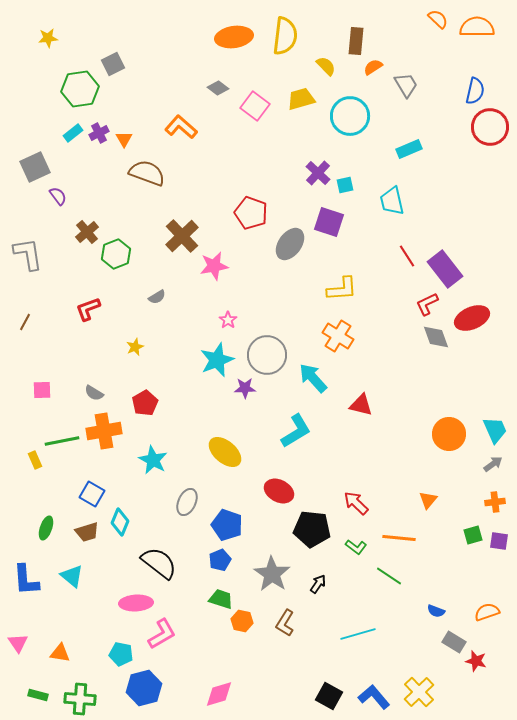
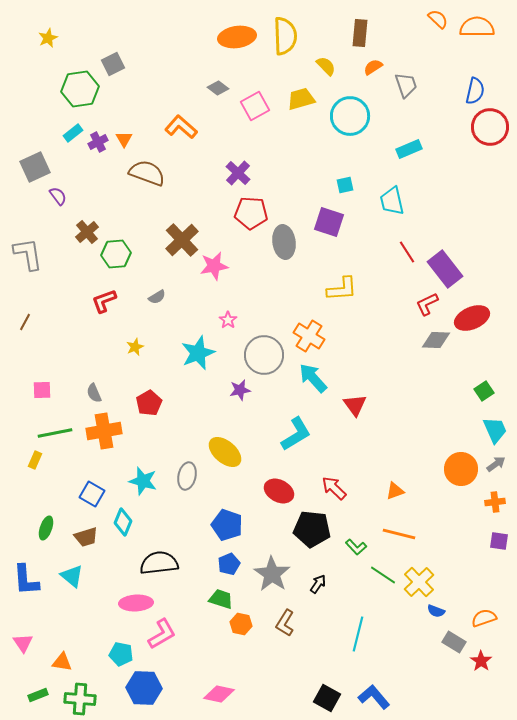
yellow semicircle at (285, 36): rotated 9 degrees counterclockwise
orange ellipse at (234, 37): moved 3 px right
yellow star at (48, 38): rotated 18 degrees counterclockwise
brown rectangle at (356, 41): moved 4 px right, 8 px up
gray trapezoid at (406, 85): rotated 12 degrees clockwise
pink square at (255, 106): rotated 24 degrees clockwise
purple cross at (99, 133): moved 1 px left, 9 px down
purple cross at (318, 173): moved 80 px left
red pentagon at (251, 213): rotated 16 degrees counterclockwise
brown cross at (182, 236): moved 4 px down
gray ellipse at (290, 244): moved 6 px left, 2 px up; rotated 44 degrees counterclockwise
green hexagon at (116, 254): rotated 16 degrees clockwise
red line at (407, 256): moved 4 px up
red L-shape at (88, 309): moved 16 px right, 8 px up
orange cross at (338, 336): moved 29 px left
gray diamond at (436, 337): moved 3 px down; rotated 68 degrees counterclockwise
gray circle at (267, 355): moved 3 px left
cyan star at (217, 360): moved 19 px left, 7 px up
purple star at (245, 388): moved 5 px left, 2 px down; rotated 10 degrees counterclockwise
gray semicircle at (94, 393): rotated 36 degrees clockwise
red pentagon at (145, 403): moved 4 px right
red triangle at (361, 405): moved 6 px left; rotated 40 degrees clockwise
cyan L-shape at (296, 431): moved 3 px down
orange circle at (449, 434): moved 12 px right, 35 px down
green line at (62, 441): moved 7 px left, 8 px up
yellow rectangle at (35, 460): rotated 48 degrees clockwise
cyan star at (153, 460): moved 10 px left, 21 px down; rotated 12 degrees counterclockwise
gray arrow at (493, 464): moved 3 px right
orange triangle at (428, 500): moved 33 px left, 9 px up; rotated 30 degrees clockwise
gray ellipse at (187, 502): moved 26 px up; rotated 12 degrees counterclockwise
red arrow at (356, 503): moved 22 px left, 15 px up
cyan diamond at (120, 522): moved 3 px right
brown trapezoid at (87, 532): moved 1 px left, 5 px down
green square at (473, 535): moved 11 px right, 144 px up; rotated 18 degrees counterclockwise
orange line at (399, 538): moved 4 px up; rotated 8 degrees clockwise
green L-shape at (356, 547): rotated 10 degrees clockwise
blue pentagon at (220, 560): moved 9 px right, 4 px down
black semicircle at (159, 563): rotated 45 degrees counterclockwise
green line at (389, 576): moved 6 px left, 1 px up
orange semicircle at (487, 612): moved 3 px left, 6 px down
orange hexagon at (242, 621): moved 1 px left, 3 px down
cyan line at (358, 634): rotated 60 degrees counterclockwise
pink triangle at (18, 643): moved 5 px right
orange triangle at (60, 653): moved 2 px right, 9 px down
red star at (476, 661): moved 5 px right; rotated 20 degrees clockwise
blue hexagon at (144, 688): rotated 16 degrees clockwise
yellow cross at (419, 692): moved 110 px up
pink diamond at (219, 694): rotated 28 degrees clockwise
green rectangle at (38, 695): rotated 36 degrees counterclockwise
black square at (329, 696): moved 2 px left, 2 px down
